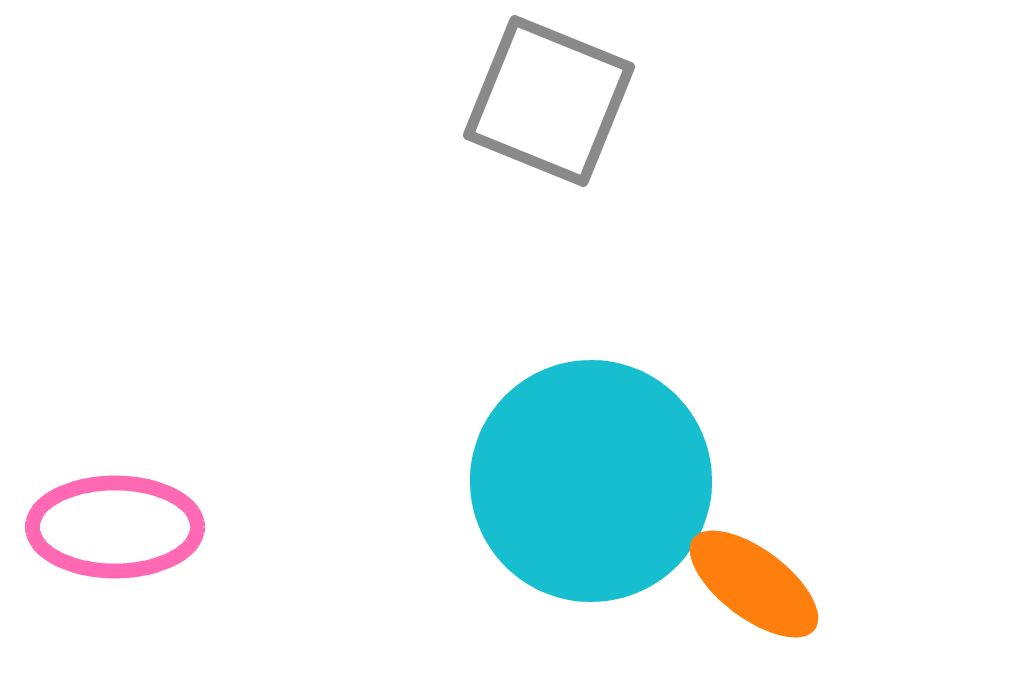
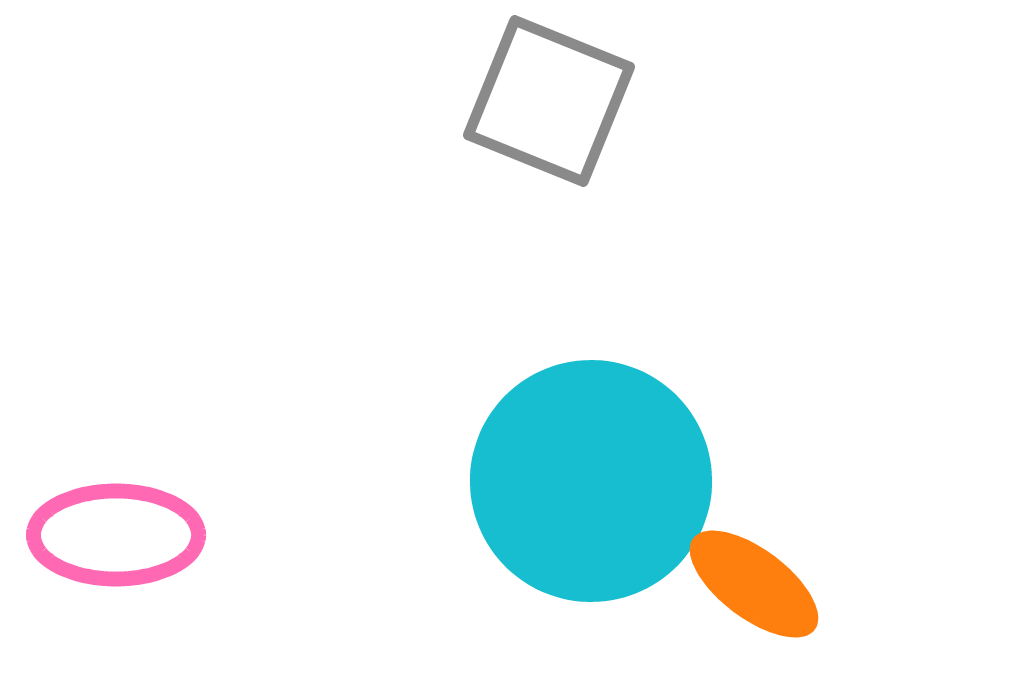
pink ellipse: moved 1 px right, 8 px down
